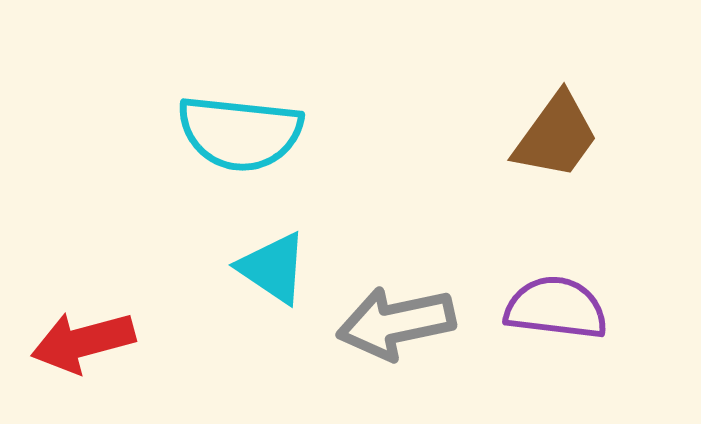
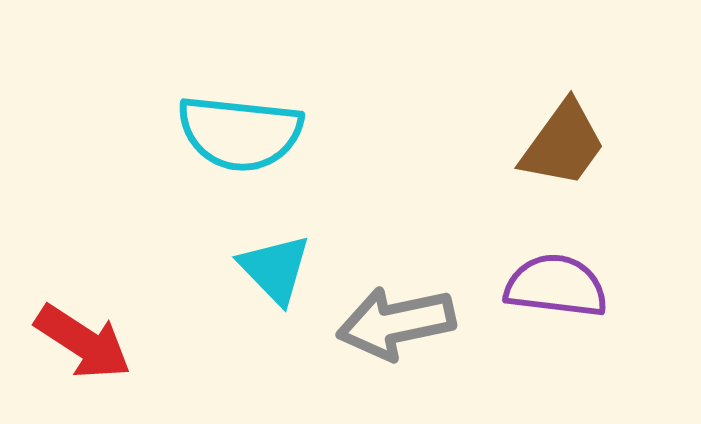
brown trapezoid: moved 7 px right, 8 px down
cyan triangle: moved 2 px right, 1 px down; rotated 12 degrees clockwise
purple semicircle: moved 22 px up
red arrow: rotated 132 degrees counterclockwise
